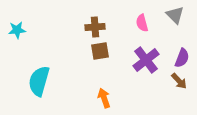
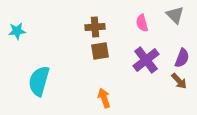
cyan star: moved 1 px down
